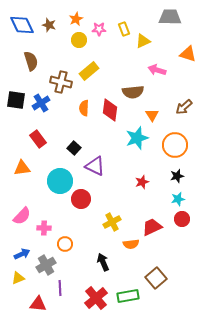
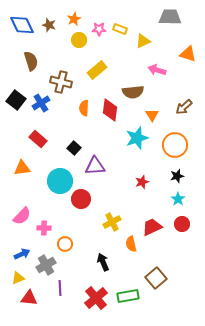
orange star at (76, 19): moved 2 px left
yellow rectangle at (124, 29): moved 4 px left; rotated 48 degrees counterclockwise
yellow rectangle at (89, 71): moved 8 px right, 1 px up
black square at (16, 100): rotated 30 degrees clockwise
red rectangle at (38, 139): rotated 12 degrees counterclockwise
purple triangle at (95, 166): rotated 30 degrees counterclockwise
cyan star at (178, 199): rotated 24 degrees counterclockwise
red circle at (182, 219): moved 5 px down
orange semicircle at (131, 244): rotated 84 degrees clockwise
red triangle at (38, 304): moved 9 px left, 6 px up
